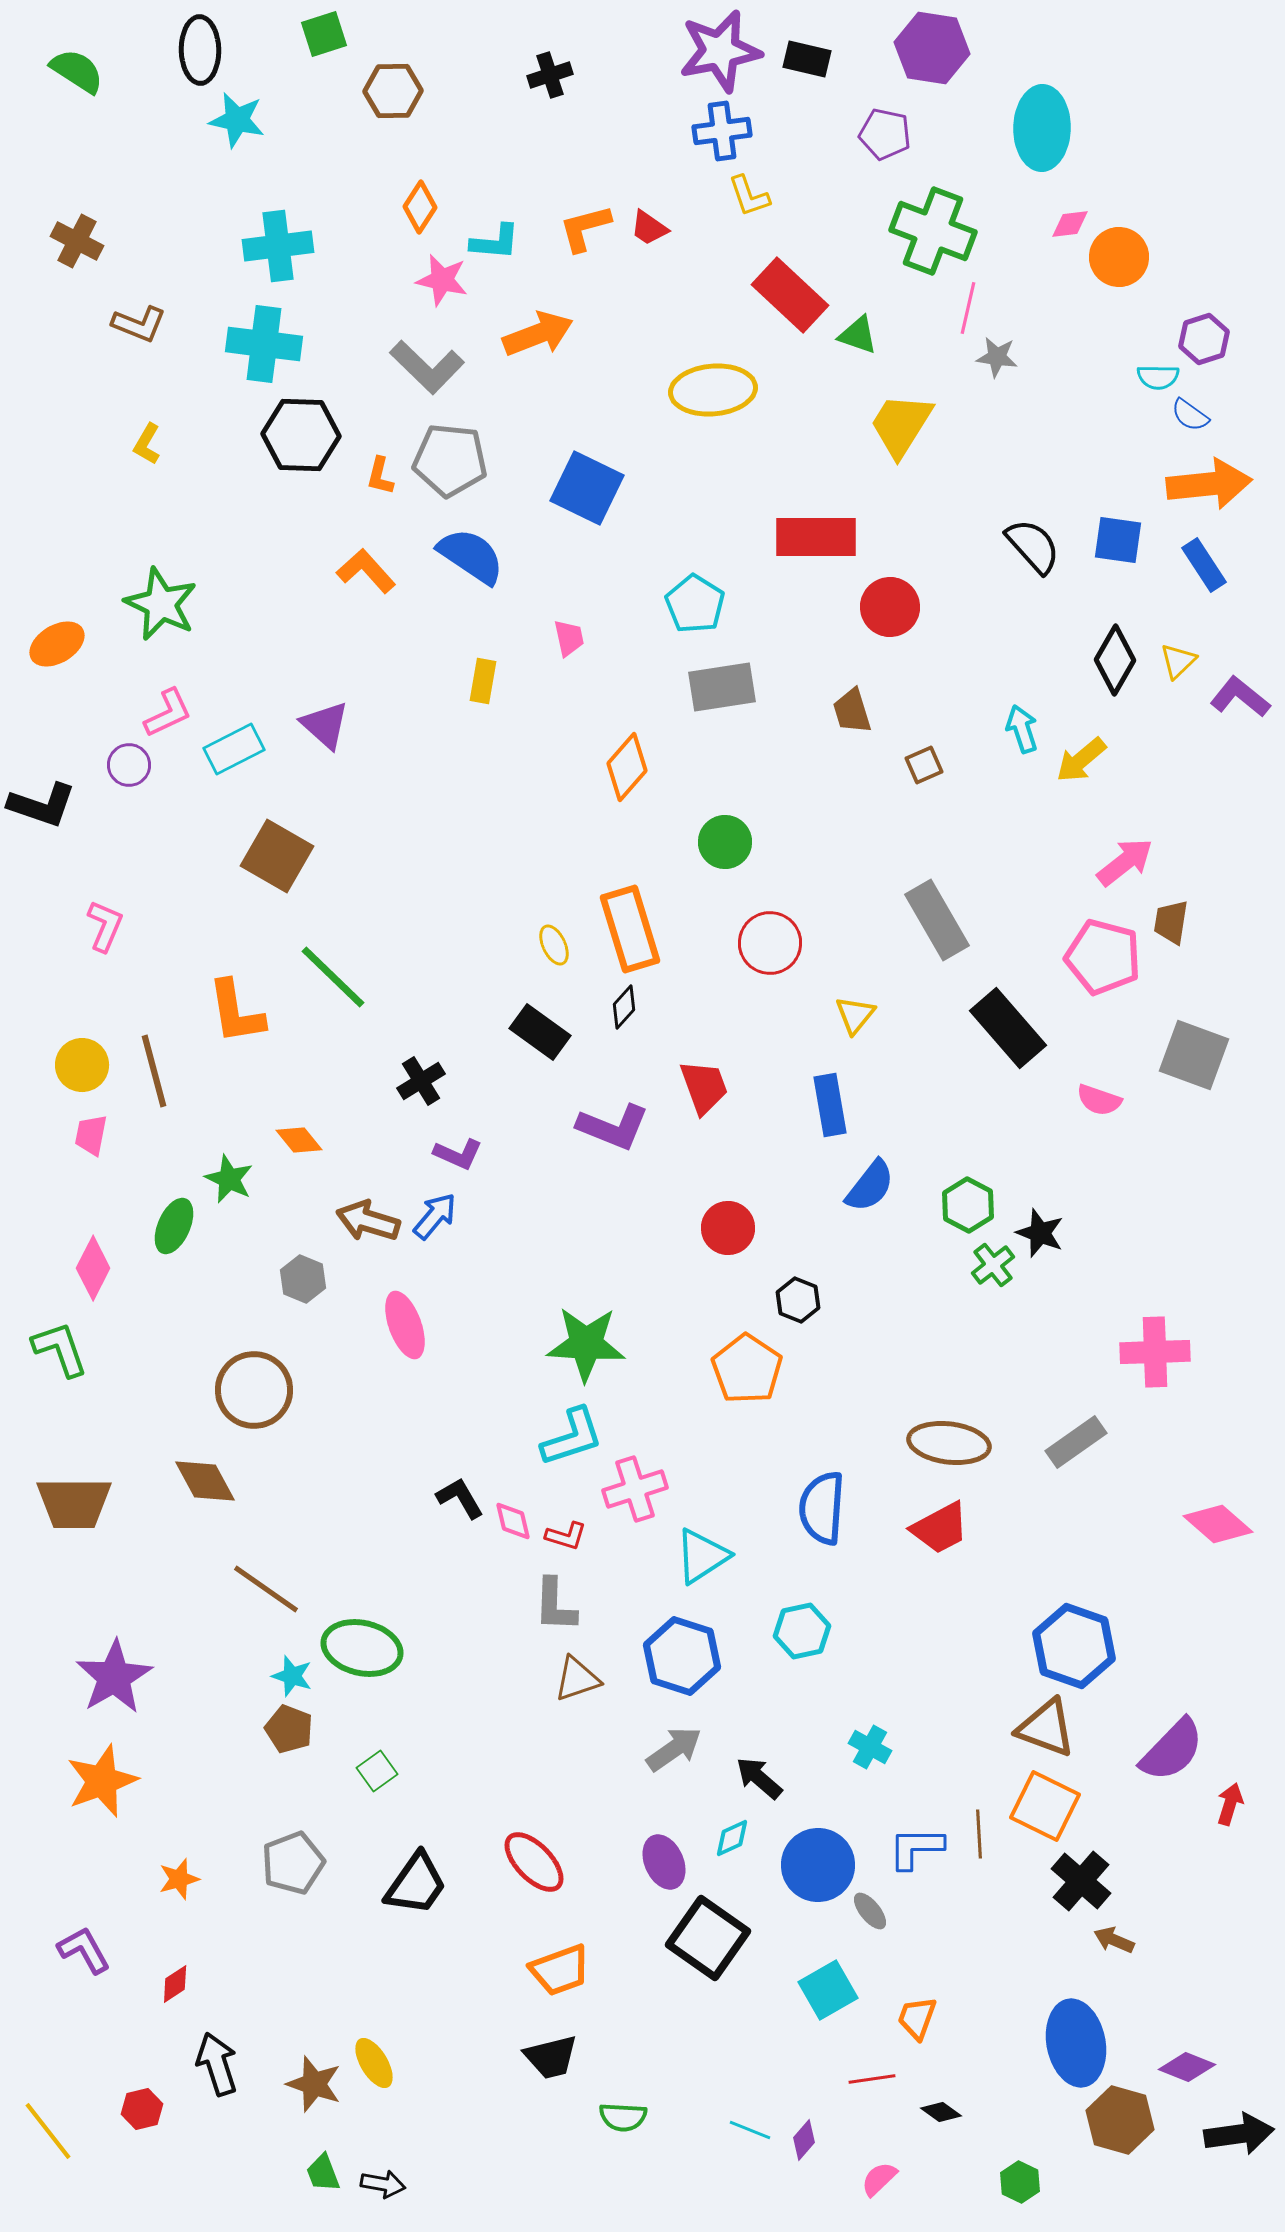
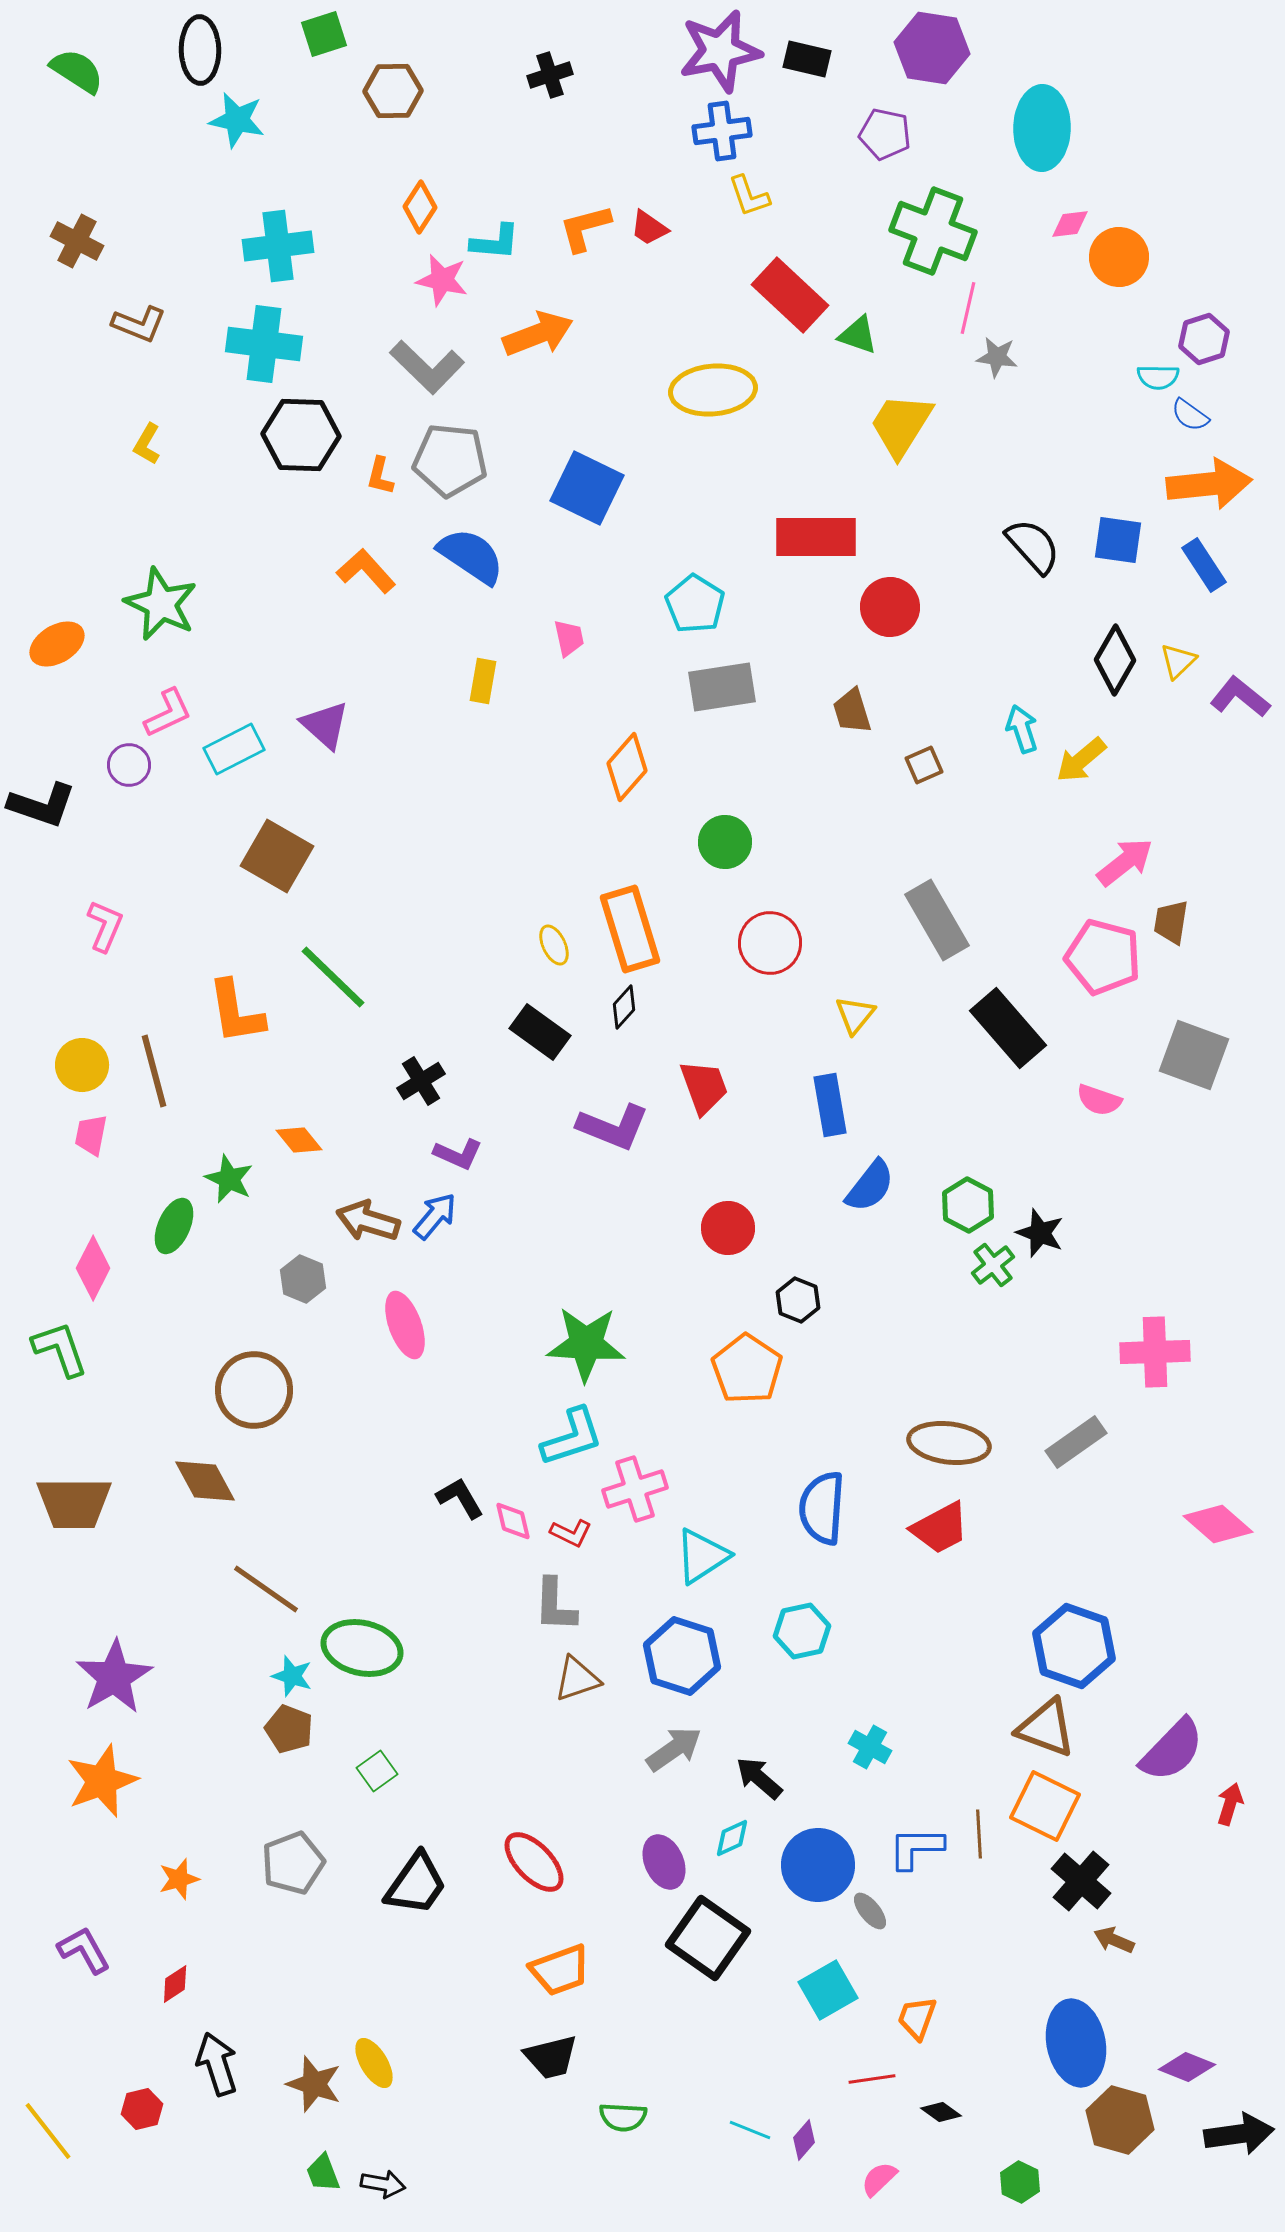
red L-shape at (566, 1536): moved 5 px right, 3 px up; rotated 9 degrees clockwise
